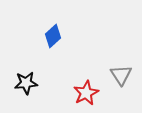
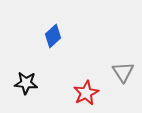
gray triangle: moved 2 px right, 3 px up
black star: rotated 10 degrees clockwise
